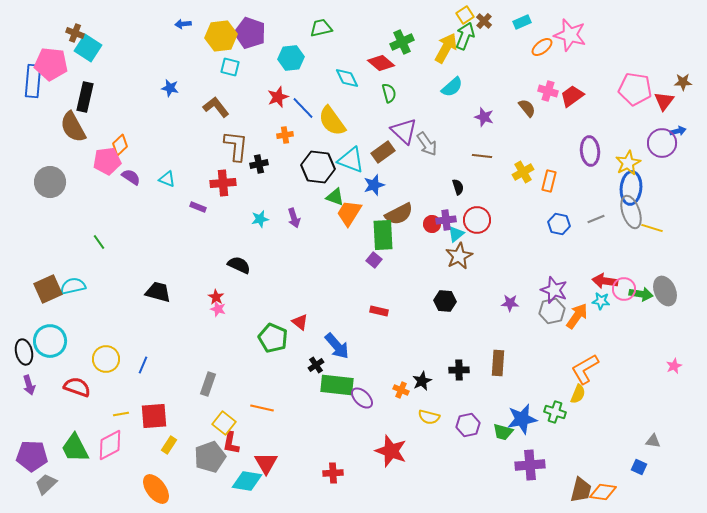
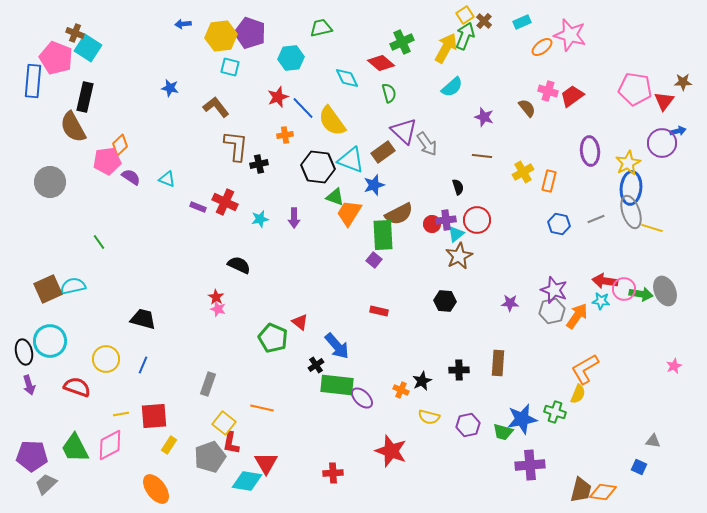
pink pentagon at (51, 64): moved 5 px right, 6 px up; rotated 16 degrees clockwise
red cross at (223, 183): moved 2 px right, 19 px down; rotated 30 degrees clockwise
purple arrow at (294, 218): rotated 18 degrees clockwise
black trapezoid at (158, 292): moved 15 px left, 27 px down
